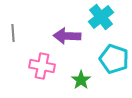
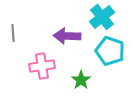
cyan cross: moved 1 px right
cyan pentagon: moved 4 px left, 8 px up
pink cross: rotated 20 degrees counterclockwise
